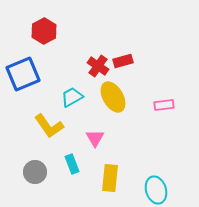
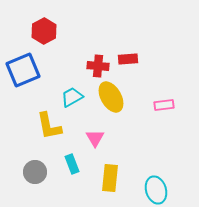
red rectangle: moved 5 px right, 2 px up; rotated 12 degrees clockwise
red cross: rotated 30 degrees counterclockwise
blue square: moved 4 px up
yellow ellipse: moved 2 px left
yellow L-shape: rotated 24 degrees clockwise
